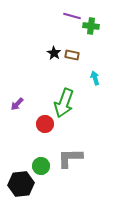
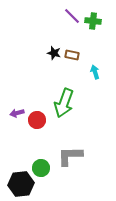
purple line: rotated 30 degrees clockwise
green cross: moved 2 px right, 5 px up
black star: rotated 16 degrees counterclockwise
cyan arrow: moved 6 px up
purple arrow: moved 9 px down; rotated 32 degrees clockwise
red circle: moved 8 px left, 4 px up
gray L-shape: moved 2 px up
green circle: moved 2 px down
